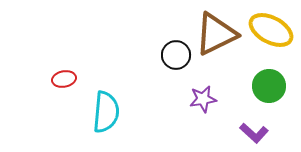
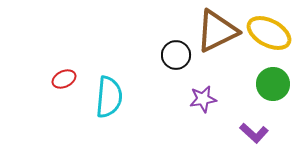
yellow ellipse: moved 2 px left, 3 px down
brown triangle: moved 1 px right, 3 px up
red ellipse: rotated 15 degrees counterclockwise
green circle: moved 4 px right, 2 px up
cyan semicircle: moved 3 px right, 15 px up
